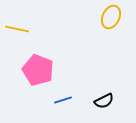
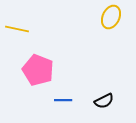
blue line: rotated 18 degrees clockwise
